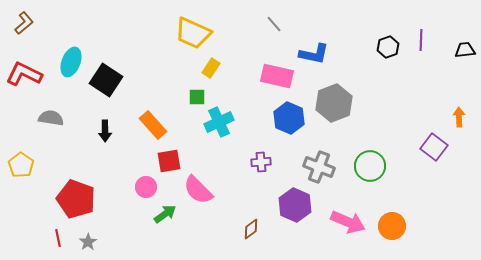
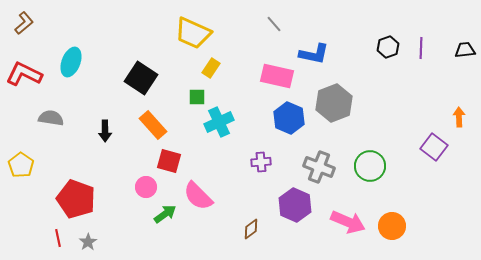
purple line: moved 8 px down
black square: moved 35 px right, 2 px up
red square: rotated 25 degrees clockwise
pink semicircle: moved 6 px down
